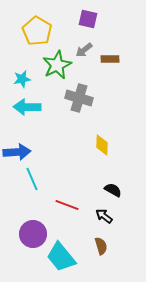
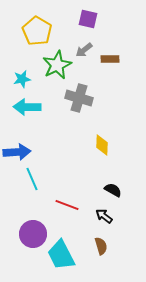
cyan trapezoid: moved 2 px up; rotated 12 degrees clockwise
